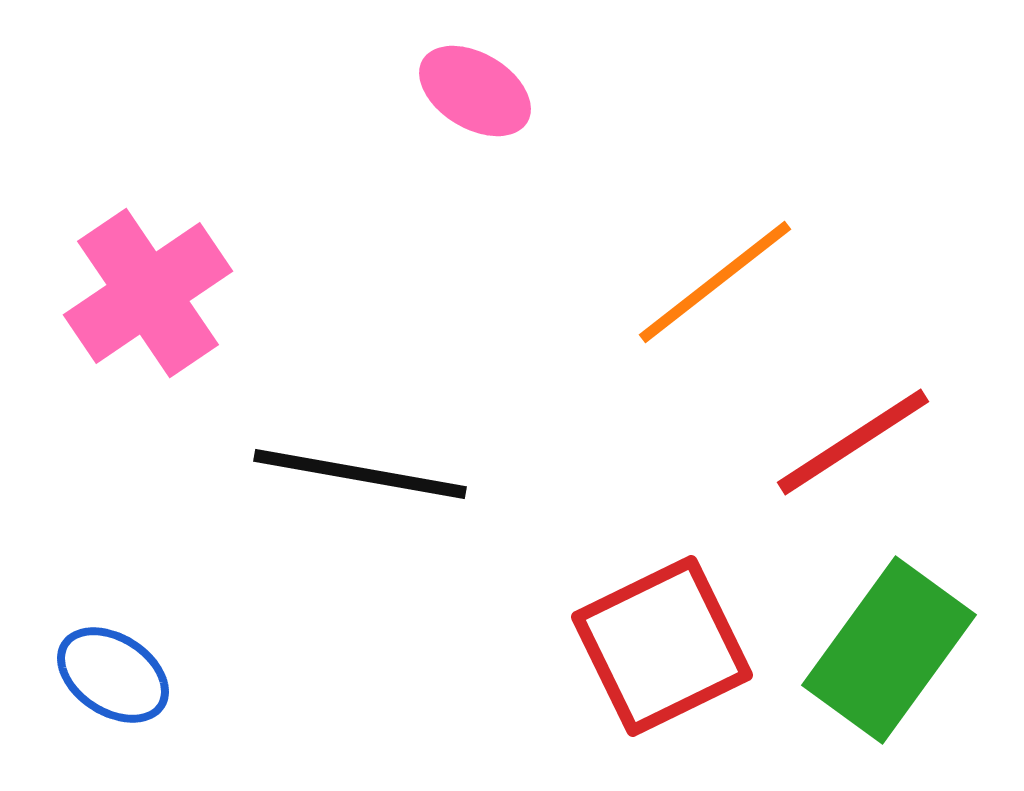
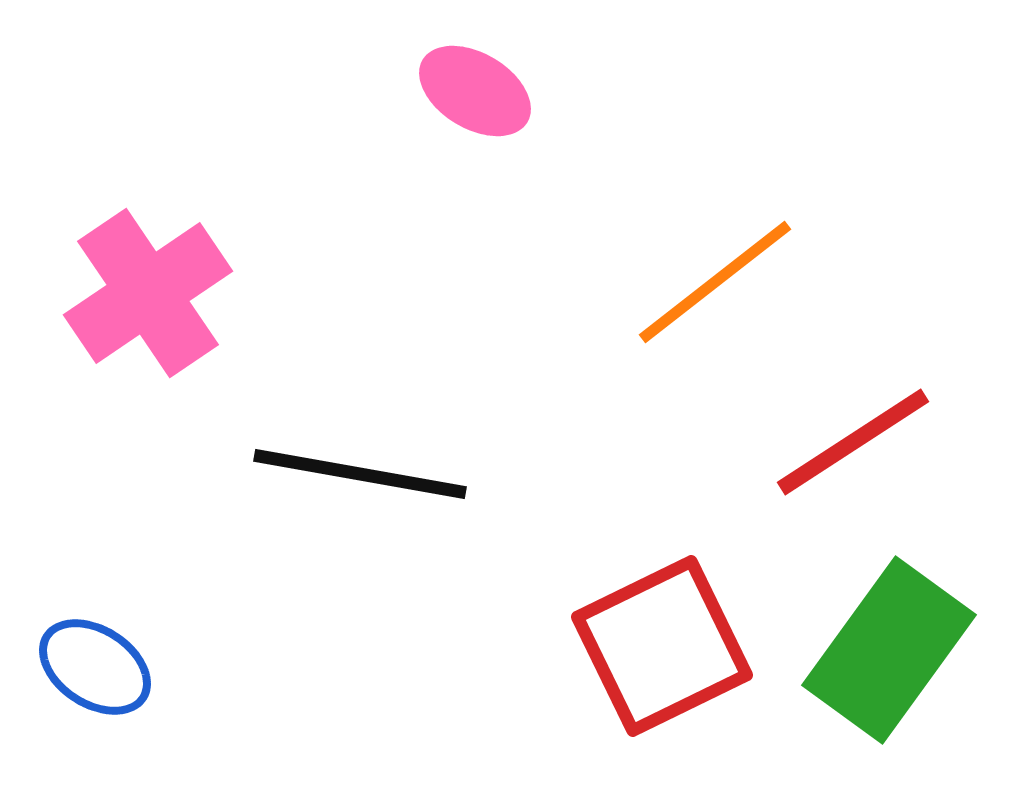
blue ellipse: moved 18 px left, 8 px up
